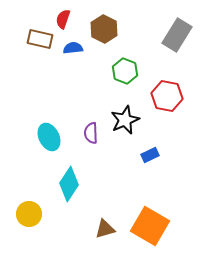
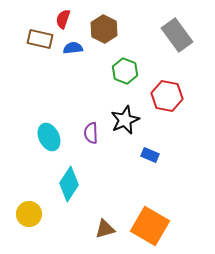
gray rectangle: rotated 68 degrees counterclockwise
blue rectangle: rotated 48 degrees clockwise
